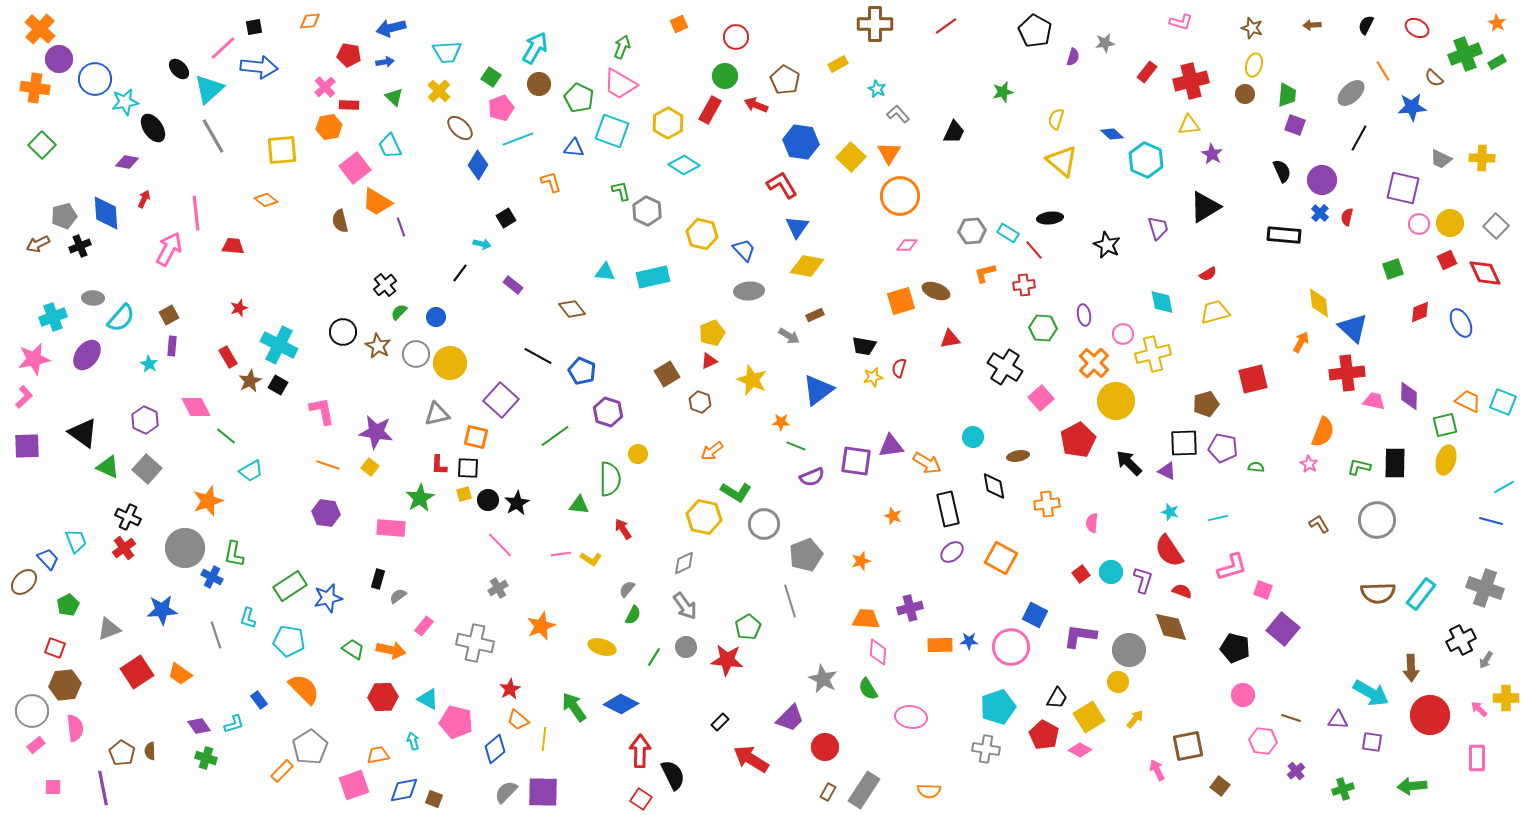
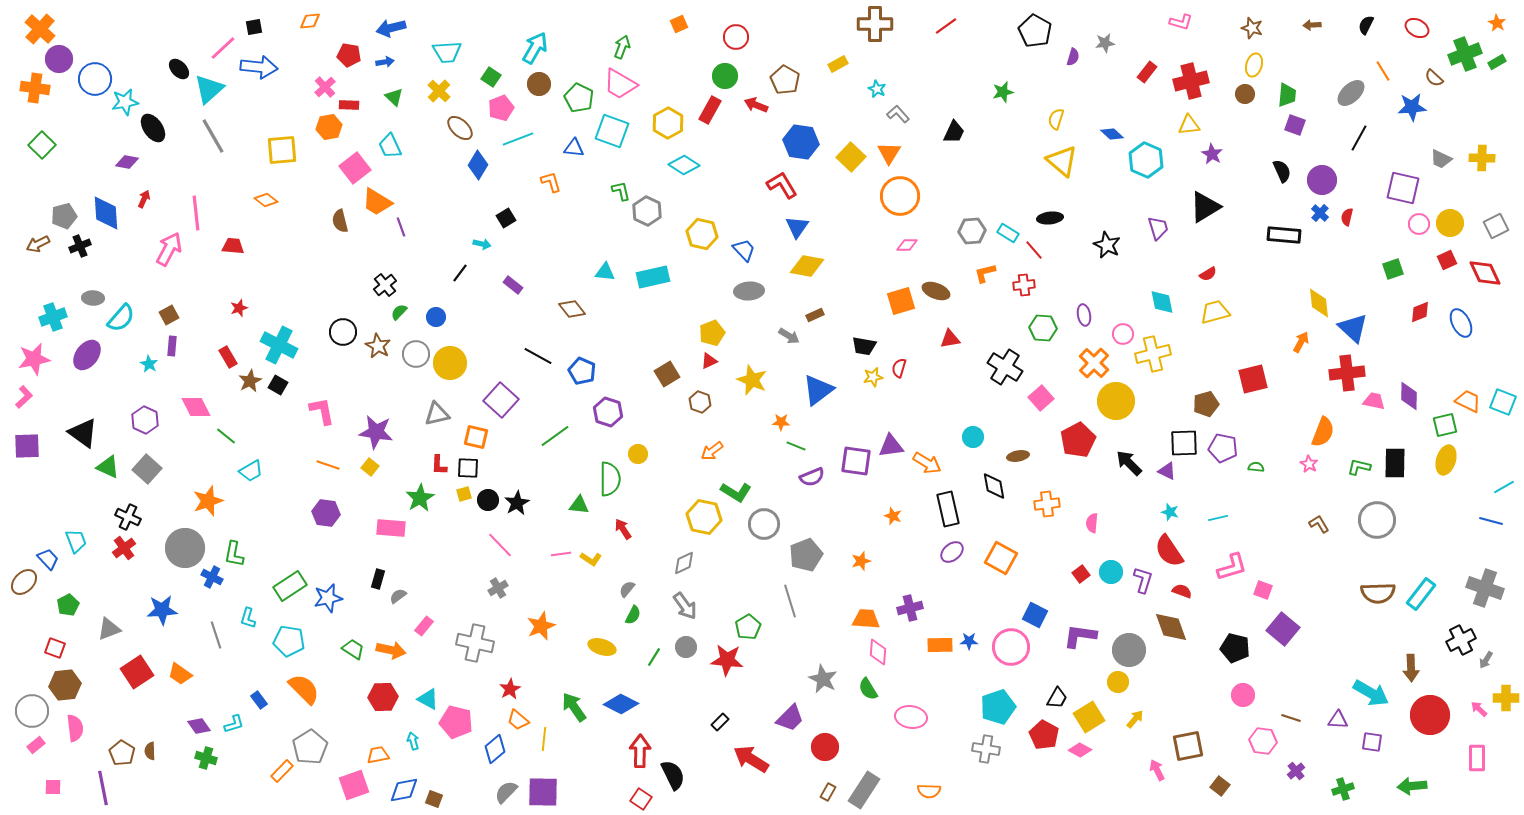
gray square at (1496, 226): rotated 20 degrees clockwise
